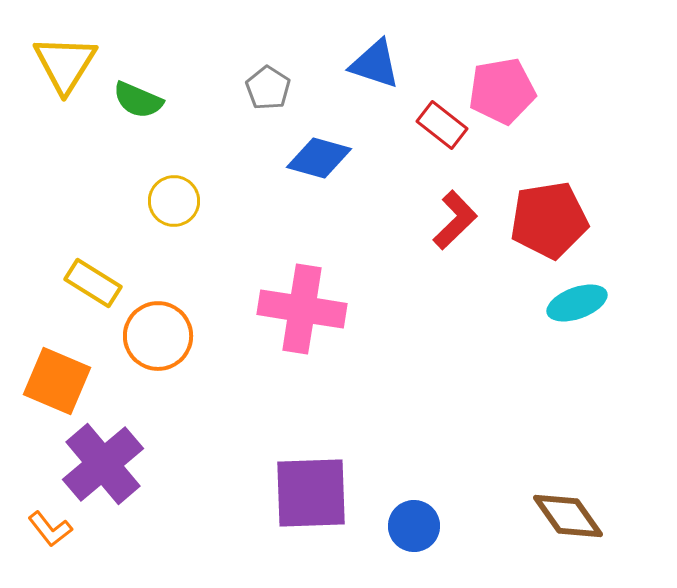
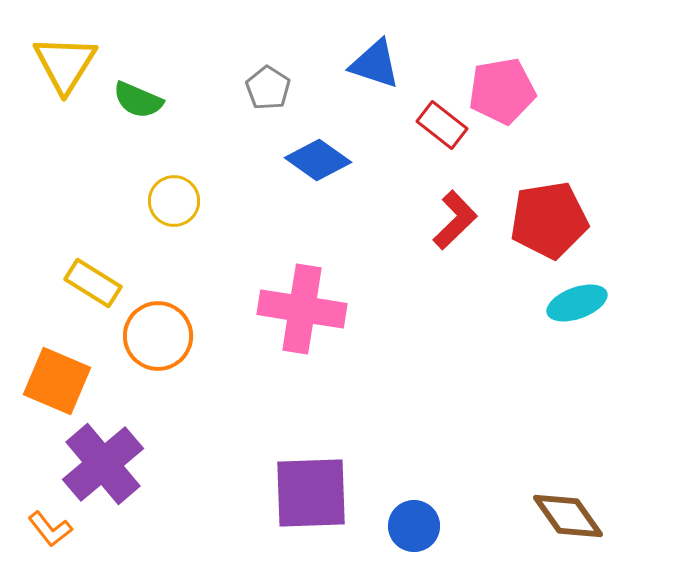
blue diamond: moved 1 px left, 2 px down; rotated 20 degrees clockwise
